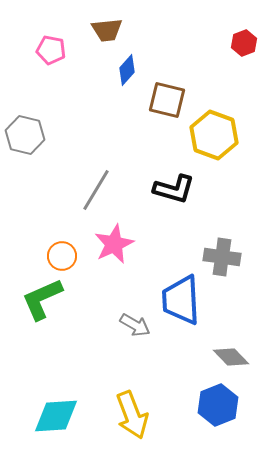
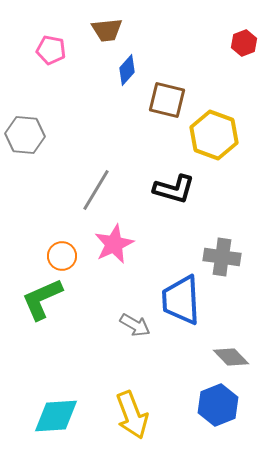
gray hexagon: rotated 9 degrees counterclockwise
